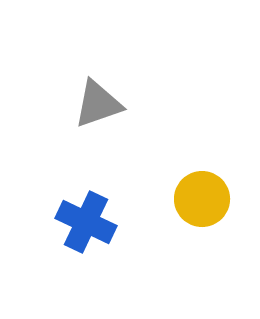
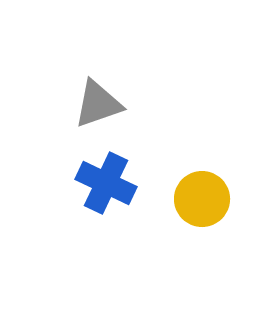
blue cross: moved 20 px right, 39 px up
